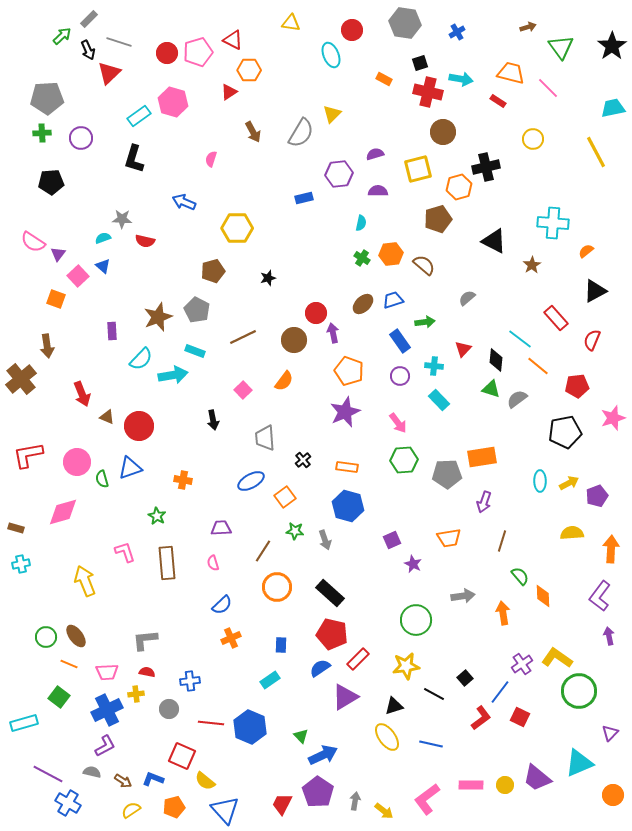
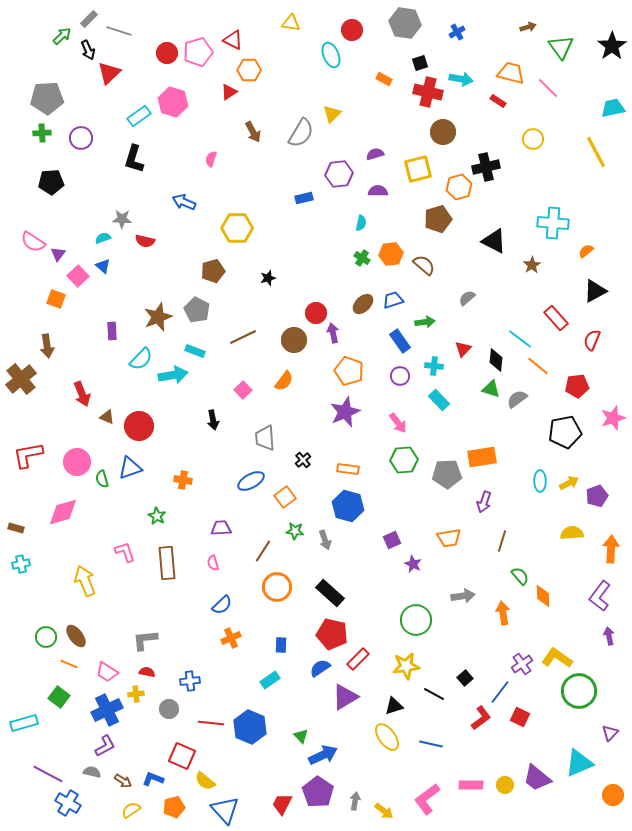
gray line at (119, 42): moved 11 px up
orange rectangle at (347, 467): moved 1 px right, 2 px down
pink trapezoid at (107, 672): rotated 35 degrees clockwise
